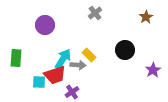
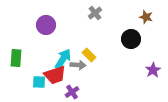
brown star: rotated 24 degrees counterclockwise
purple circle: moved 1 px right
black circle: moved 6 px right, 11 px up
